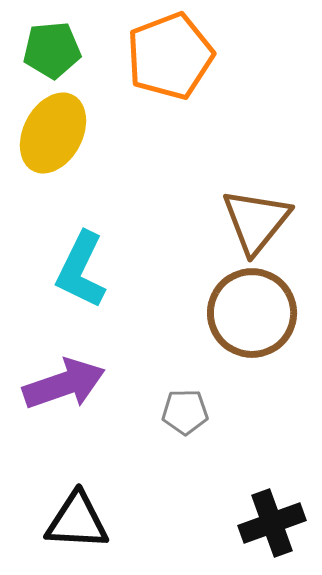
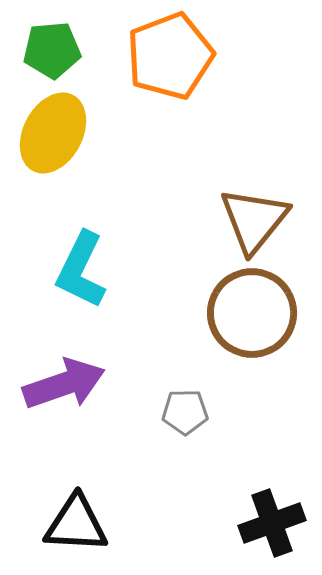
brown triangle: moved 2 px left, 1 px up
black triangle: moved 1 px left, 3 px down
